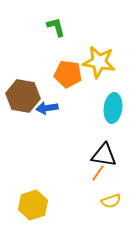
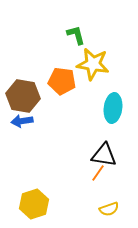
green L-shape: moved 20 px right, 8 px down
yellow star: moved 6 px left, 2 px down
orange pentagon: moved 6 px left, 7 px down
blue arrow: moved 25 px left, 13 px down
yellow semicircle: moved 2 px left, 8 px down
yellow hexagon: moved 1 px right, 1 px up
